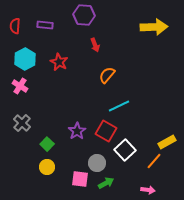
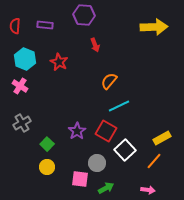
cyan hexagon: rotated 10 degrees counterclockwise
orange semicircle: moved 2 px right, 6 px down
gray cross: rotated 18 degrees clockwise
yellow rectangle: moved 5 px left, 4 px up
green arrow: moved 5 px down
